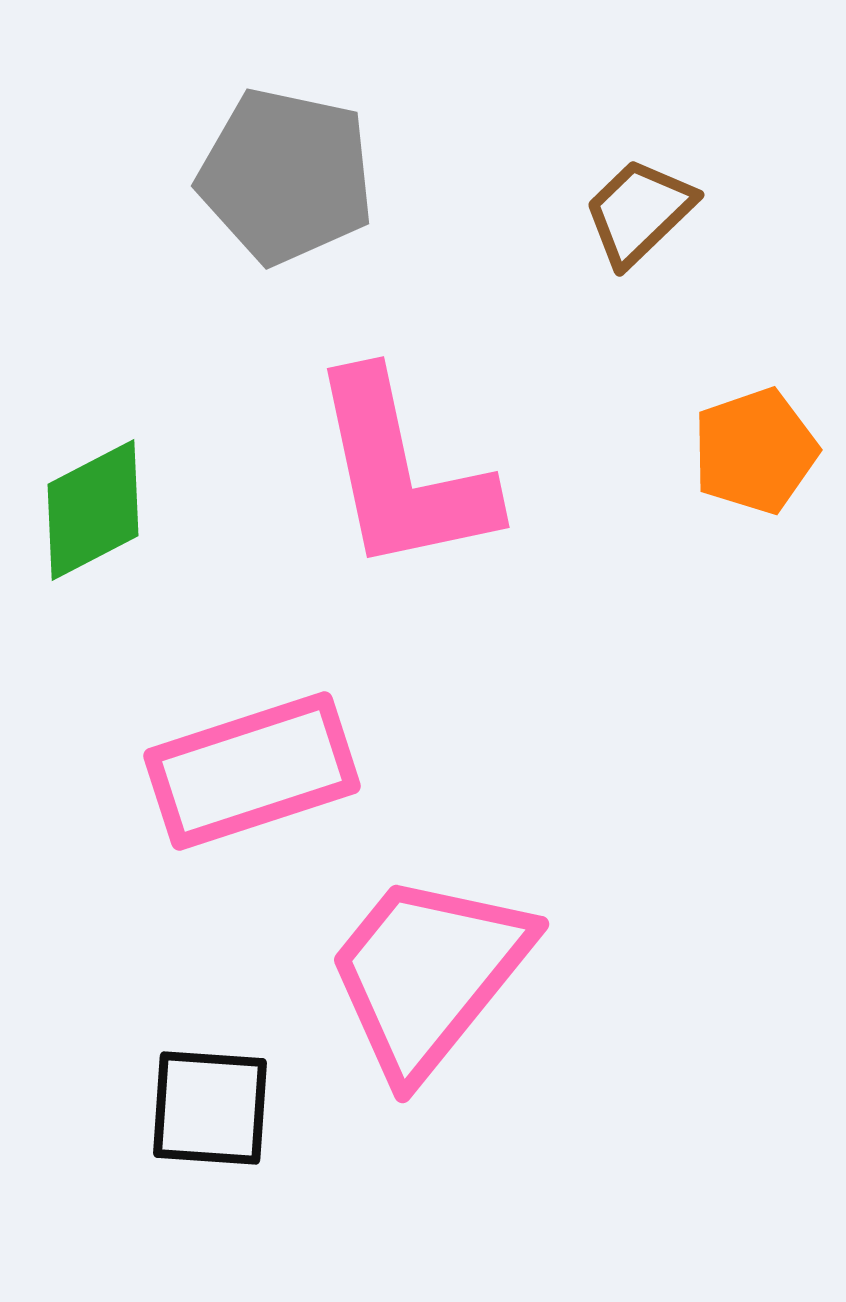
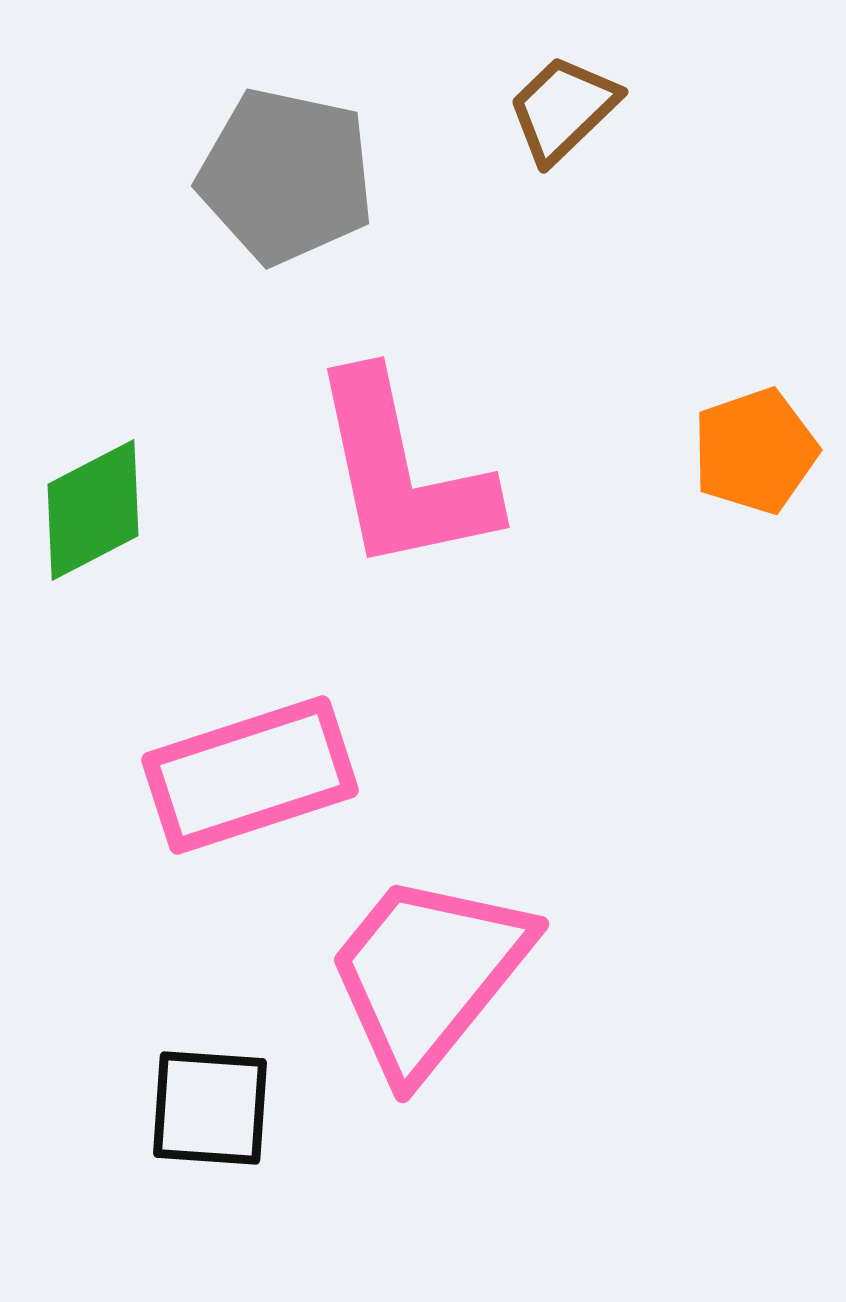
brown trapezoid: moved 76 px left, 103 px up
pink rectangle: moved 2 px left, 4 px down
